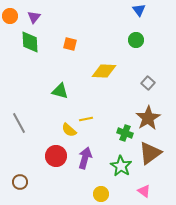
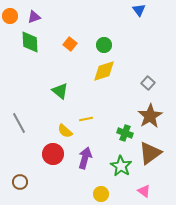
purple triangle: rotated 32 degrees clockwise
green circle: moved 32 px left, 5 px down
orange square: rotated 24 degrees clockwise
yellow diamond: rotated 20 degrees counterclockwise
green triangle: rotated 24 degrees clockwise
brown star: moved 2 px right, 2 px up
yellow semicircle: moved 4 px left, 1 px down
red circle: moved 3 px left, 2 px up
